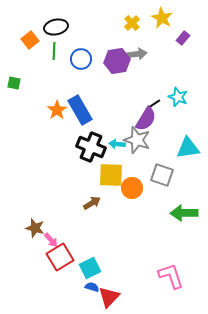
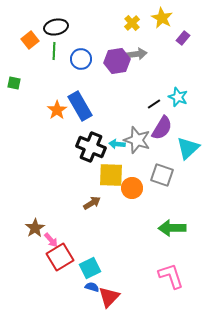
blue rectangle: moved 4 px up
purple semicircle: moved 16 px right, 9 px down
cyan triangle: rotated 35 degrees counterclockwise
green arrow: moved 12 px left, 15 px down
brown star: rotated 24 degrees clockwise
